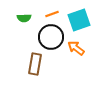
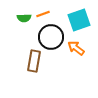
orange line: moved 9 px left
brown rectangle: moved 1 px left, 3 px up
